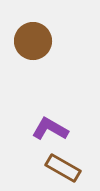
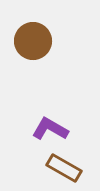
brown rectangle: moved 1 px right
